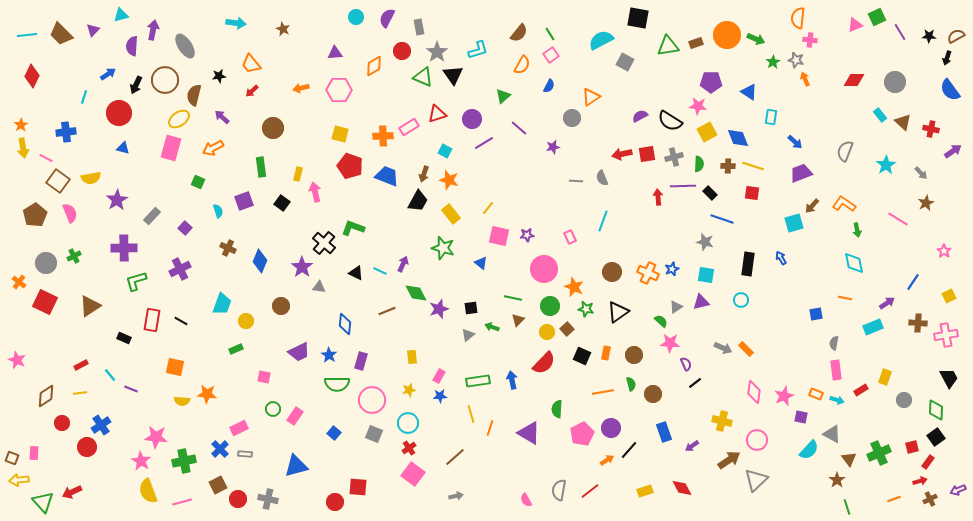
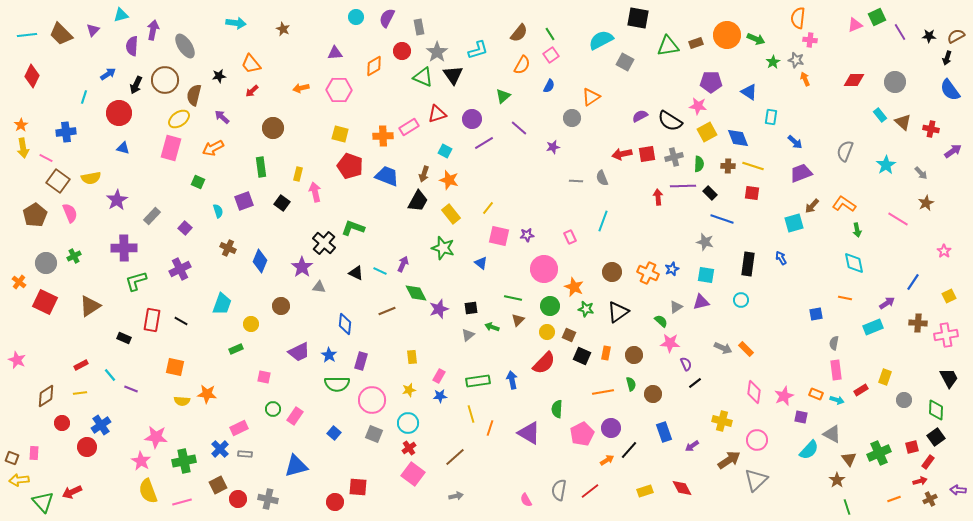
yellow circle at (246, 321): moved 5 px right, 3 px down
brown square at (567, 329): moved 2 px right, 6 px down; rotated 24 degrees counterclockwise
purple arrow at (958, 490): rotated 28 degrees clockwise
